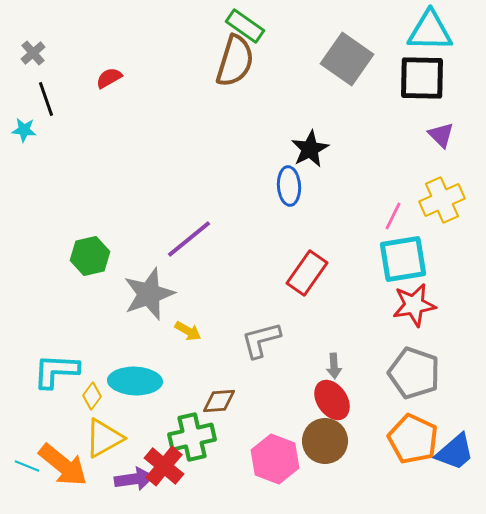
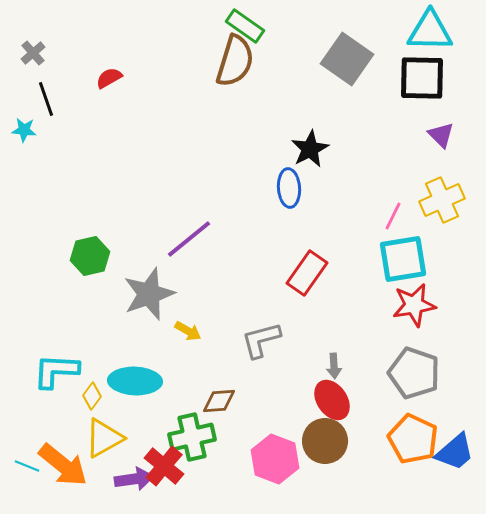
blue ellipse: moved 2 px down
